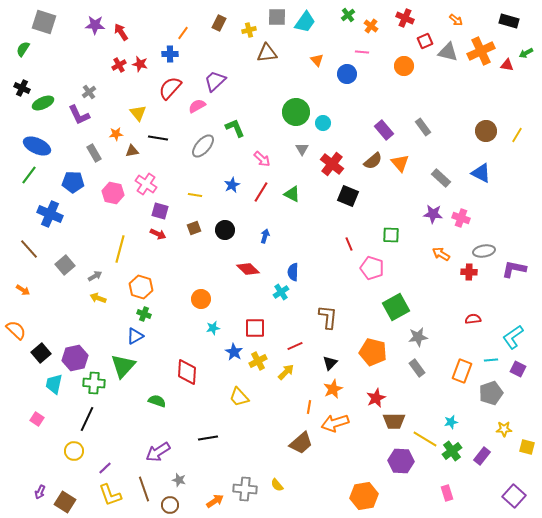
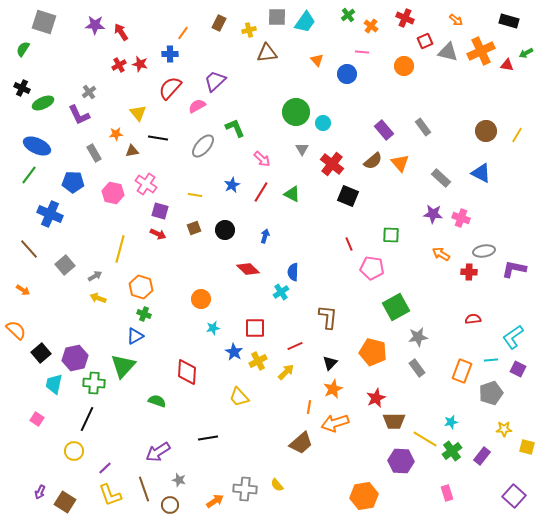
pink pentagon at (372, 268): rotated 10 degrees counterclockwise
